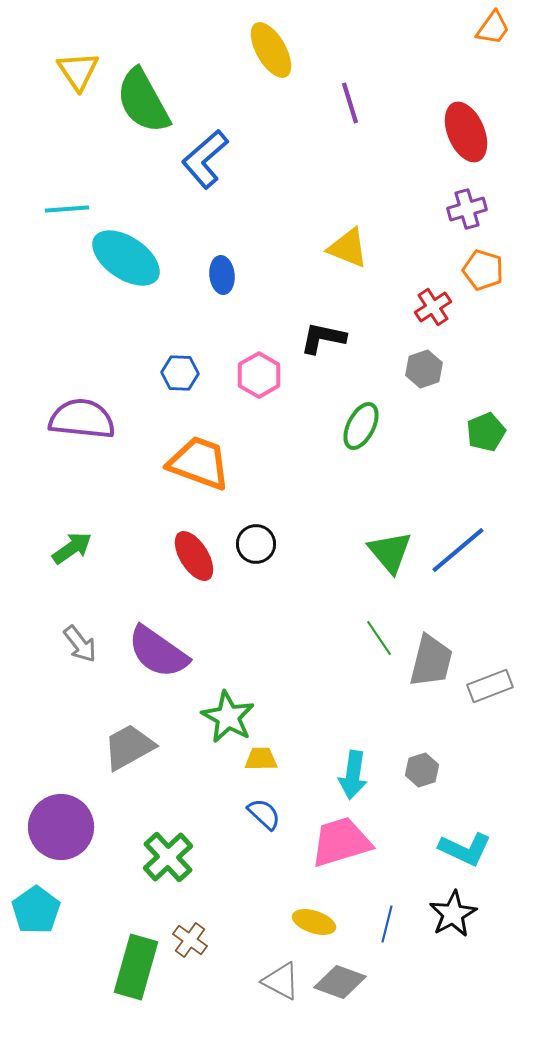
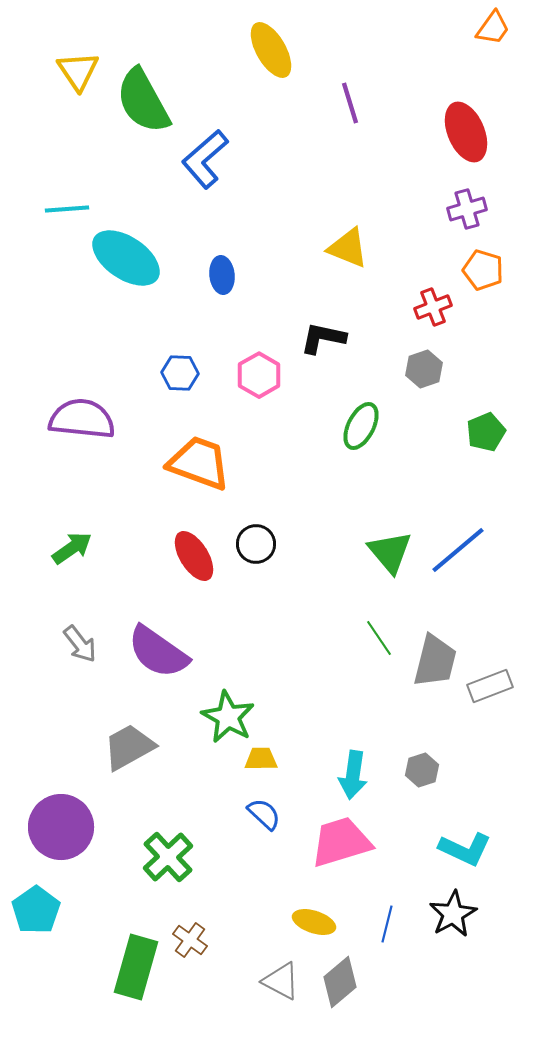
red cross at (433, 307): rotated 12 degrees clockwise
gray trapezoid at (431, 661): moved 4 px right
gray diamond at (340, 982): rotated 60 degrees counterclockwise
